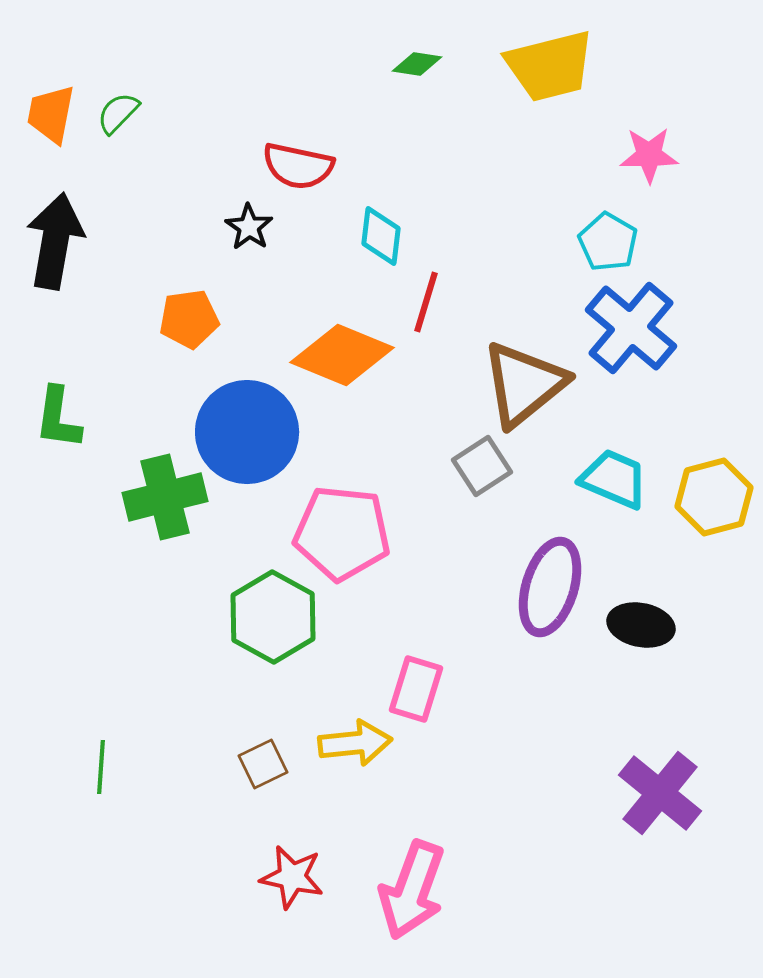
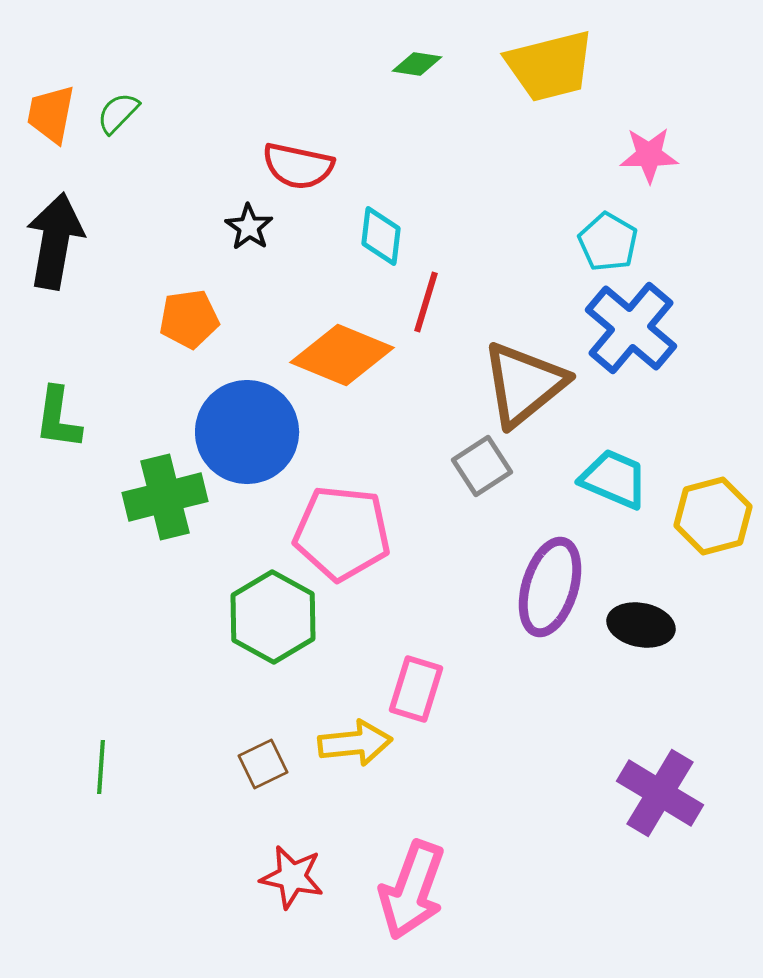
yellow hexagon: moved 1 px left, 19 px down
purple cross: rotated 8 degrees counterclockwise
